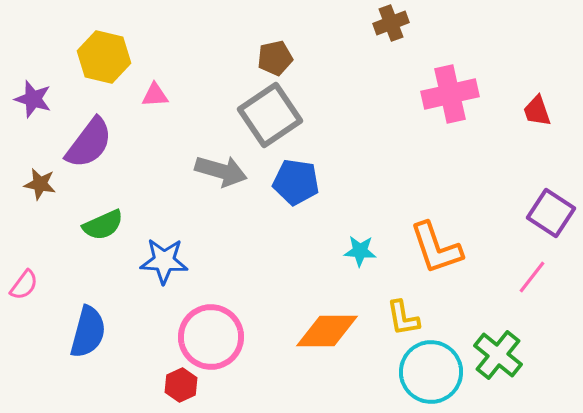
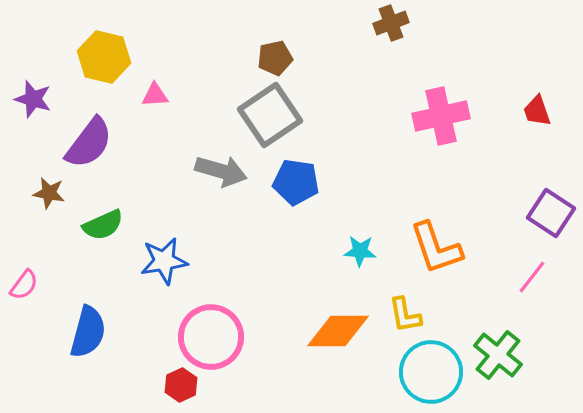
pink cross: moved 9 px left, 22 px down
brown star: moved 9 px right, 9 px down
blue star: rotated 12 degrees counterclockwise
yellow L-shape: moved 2 px right, 3 px up
orange diamond: moved 11 px right
